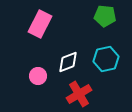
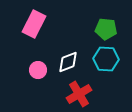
green pentagon: moved 1 px right, 13 px down
pink rectangle: moved 6 px left
cyan hexagon: rotated 15 degrees clockwise
pink circle: moved 6 px up
